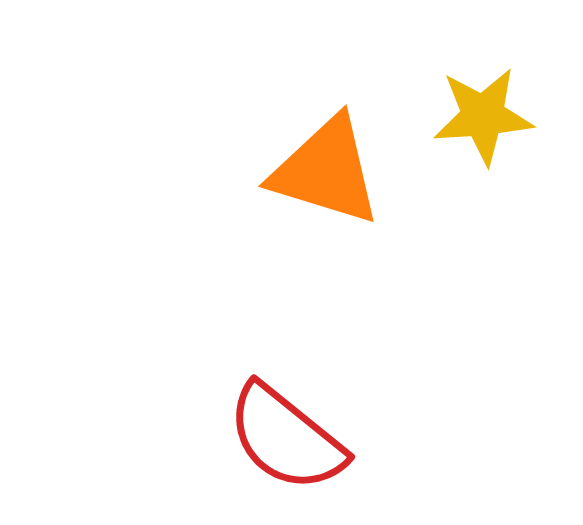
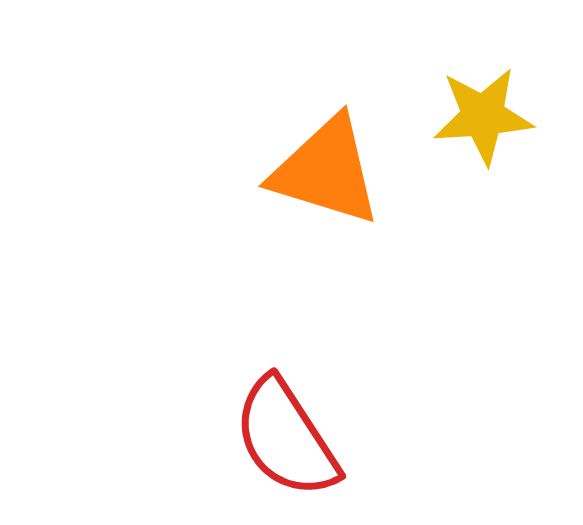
red semicircle: rotated 18 degrees clockwise
